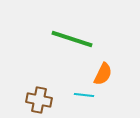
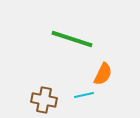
cyan line: rotated 18 degrees counterclockwise
brown cross: moved 5 px right
